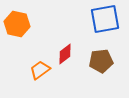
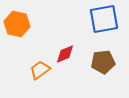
blue square: moved 1 px left
red diamond: rotated 15 degrees clockwise
brown pentagon: moved 2 px right, 1 px down
